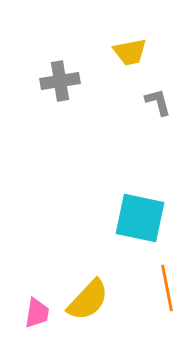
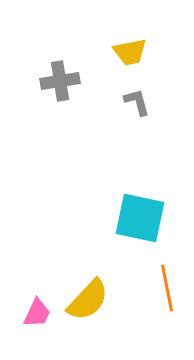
gray L-shape: moved 21 px left
pink trapezoid: rotated 16 degrees clockwise
